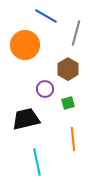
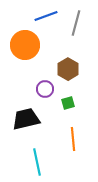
blue line: rotated 50 degrees counterclockwise
gray line: moved 10 px up
